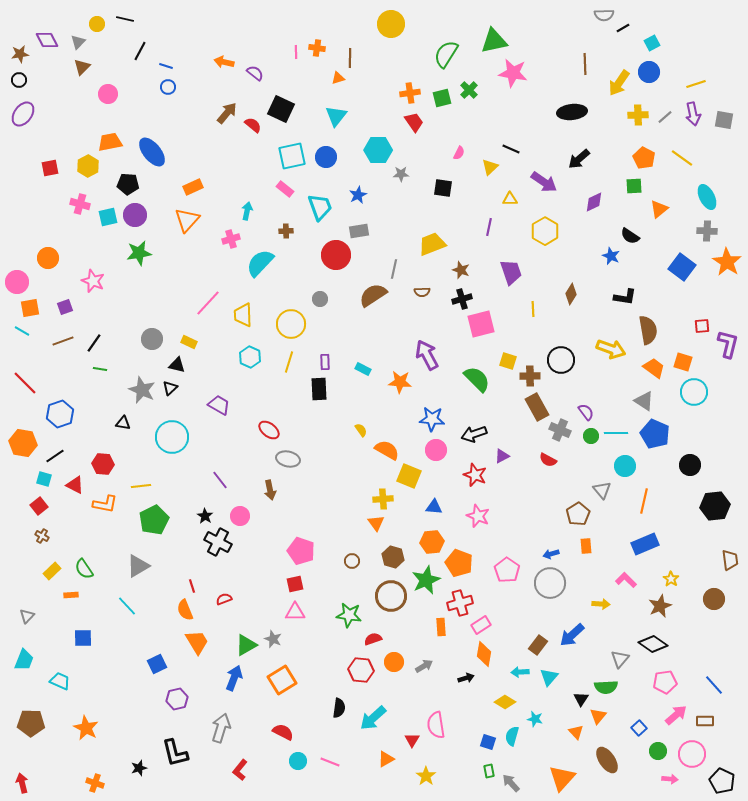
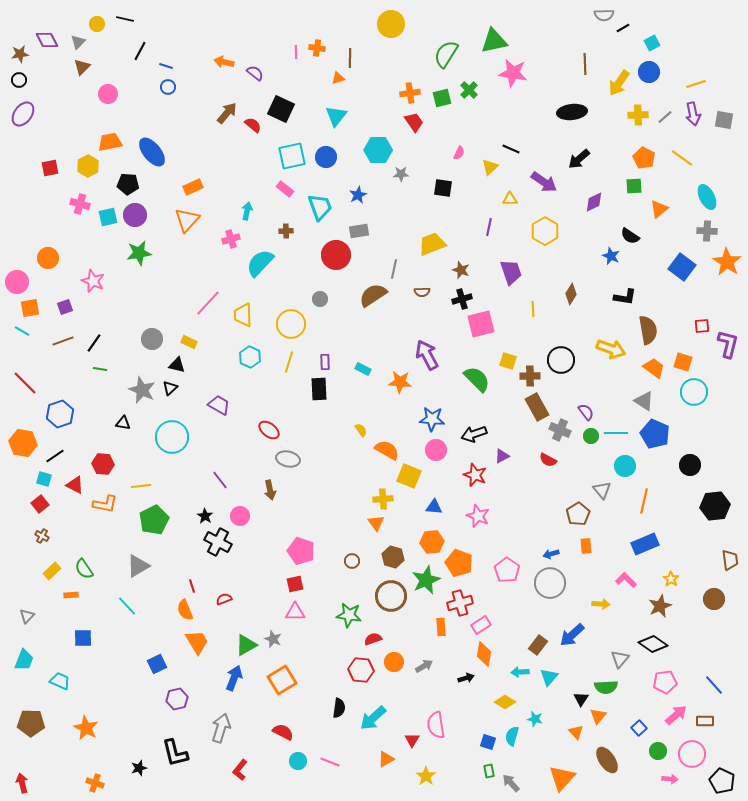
red square at (39, 506): moved 1 px right, 2 px up
